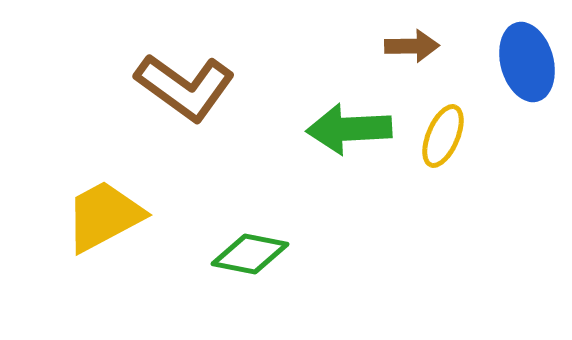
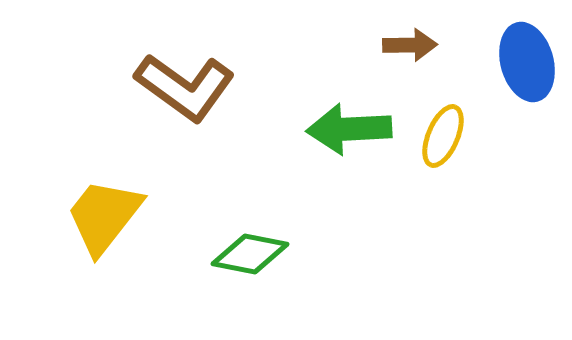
brown arrow: moved 2 px left, 1 px up
yellow trapezoid: rotated 24 degrees counterclockwise
